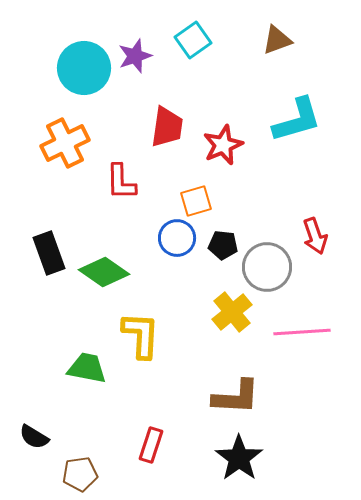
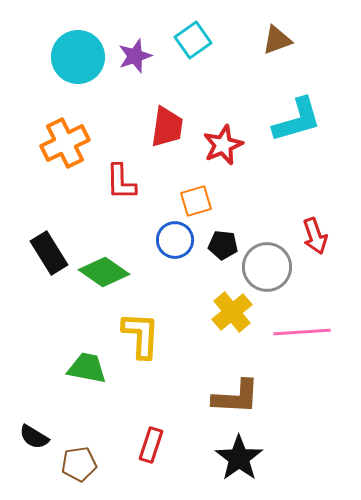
cyan circle: moved 6 px left, 11 px up
blue circle: moved 2 px left, 2 px down
black rectangle: rotated 12 degrees counterclockwise
brown pentagon: moved 1 px left, 10 px up
